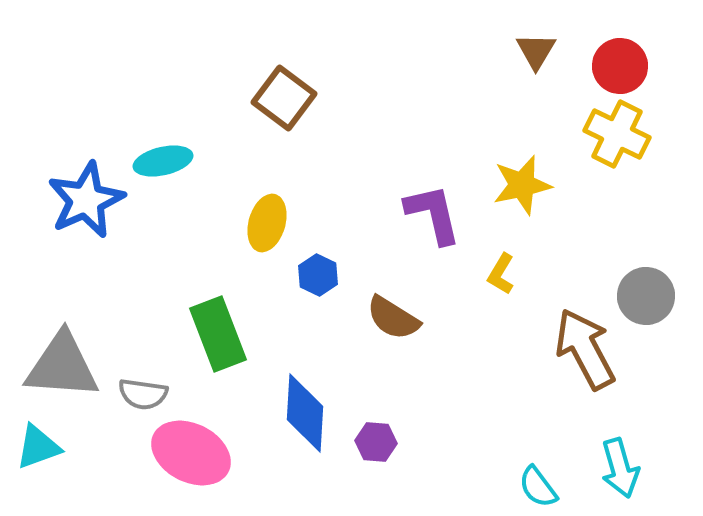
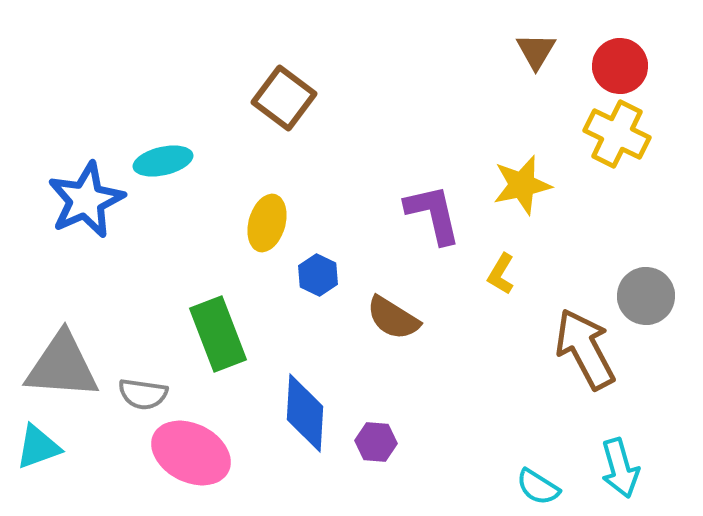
cyan semicircle: rotated 21 degrees counterclockwise
